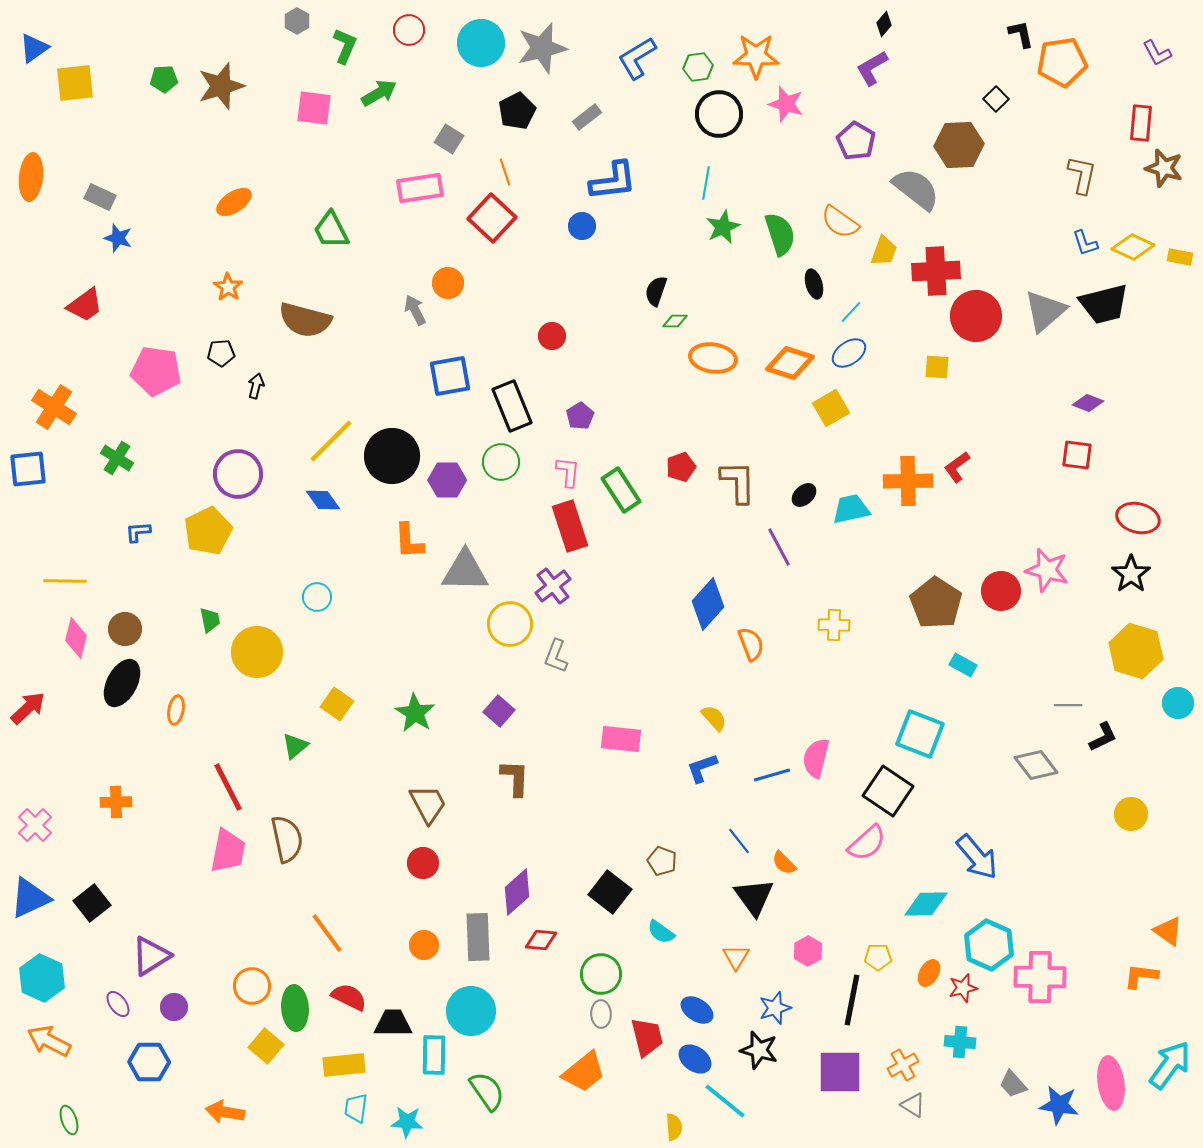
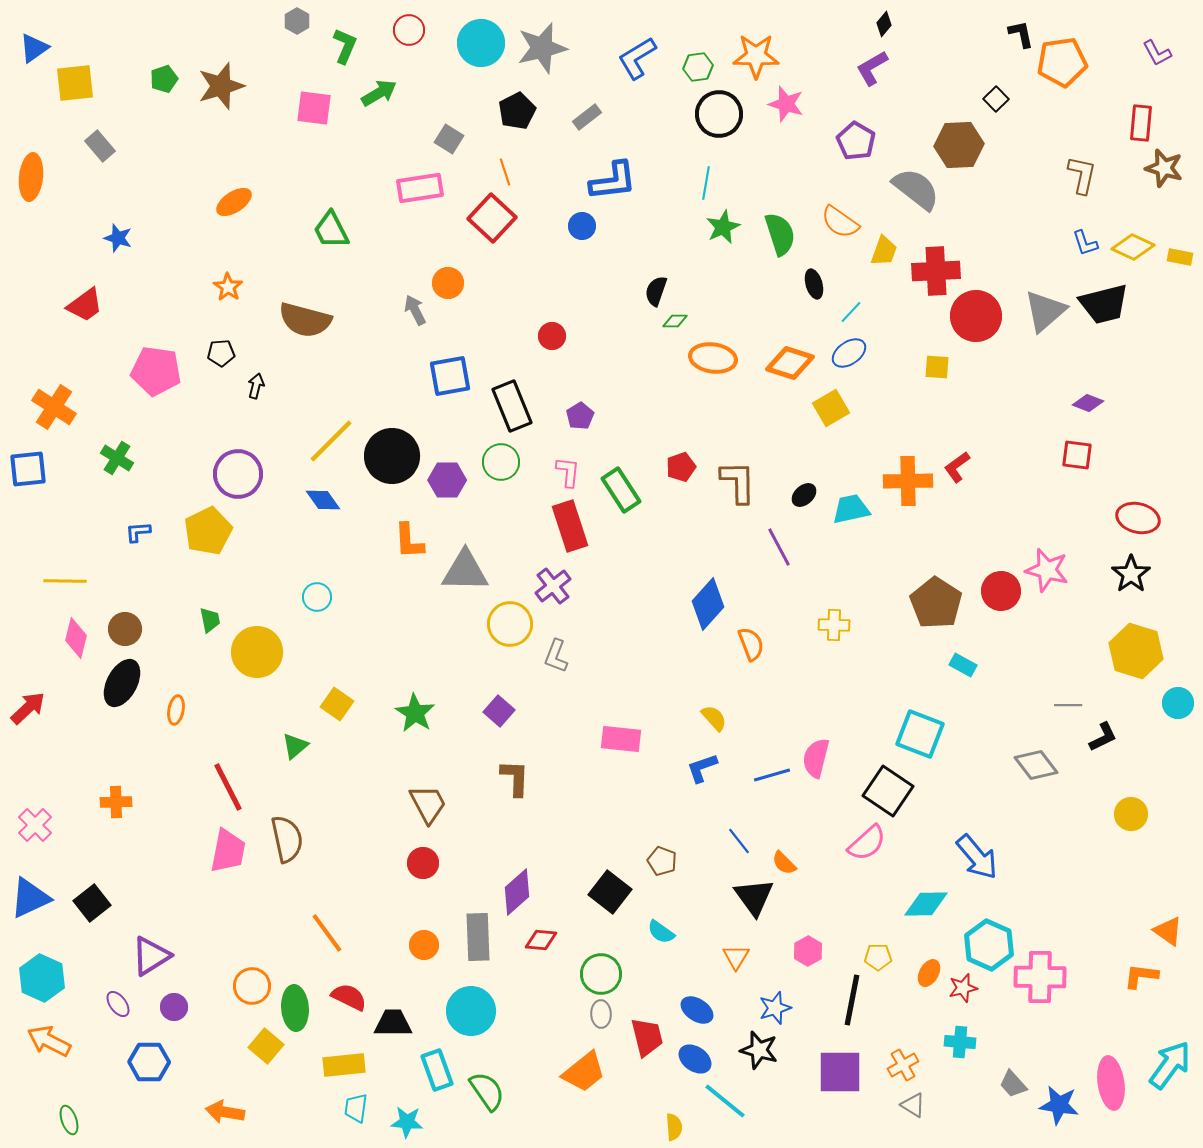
green pentagon at (164, 79): rotated 16 degrees counterclockwise
gray rectangle at (100, 197): moved 51 px up; rotated 24 degrees clockwise
cyan rectangle at (434, 1055): moved 3 px right, 15 px down; rotated 21 degrees counterclockwise
